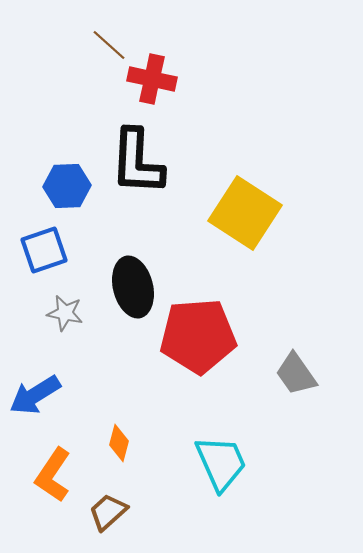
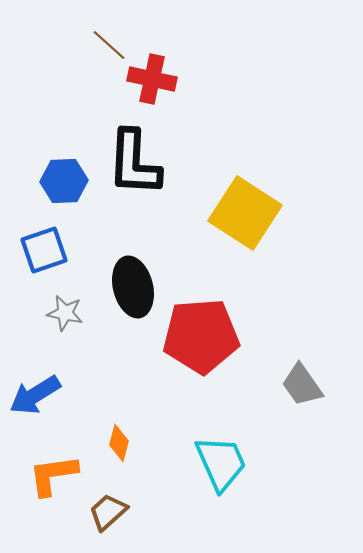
black L-shape: moved 3 px left, 1 px down
blue hexagon: moved 3 px left, 5 px up
red pentagon: moved 3 px right
gray trapezoid: moved 6 px right, 11 px down
orange L-shape: rotated 48 degrees clockwise
